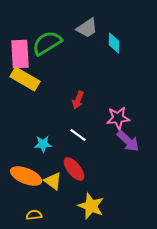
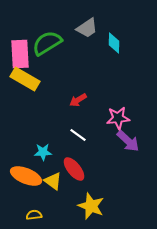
red arrow: rotated 36 degrees clockwise
cyan star: moved 8 px down
